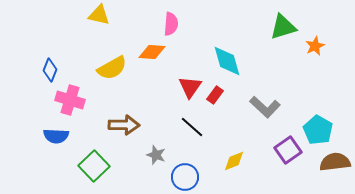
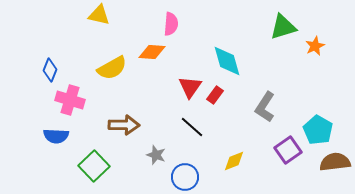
gray L-shape: rotated 80 degrees clockwise
